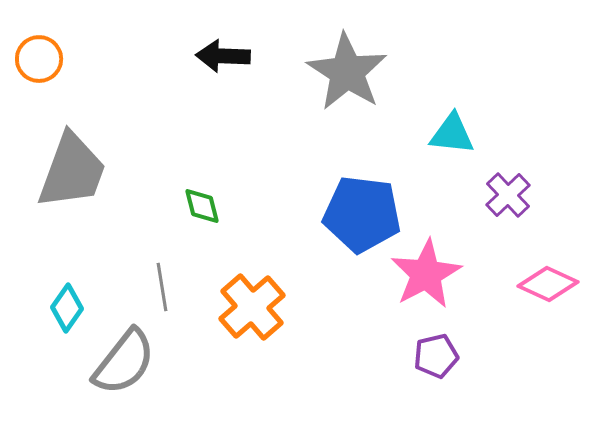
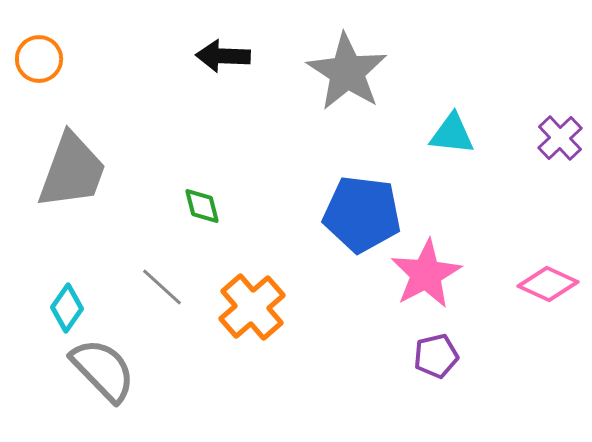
purple cross: moved 52 px right, 57 px up
gray line: rotated 39 degrees counterclockwise
gray semicircle: moved 21 px left, 8 px down; rotated 82 degrees counterclockwise
